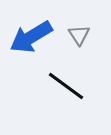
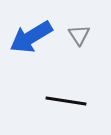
black line: moved 15 px down; rotated 27 degrees counterclockwise
